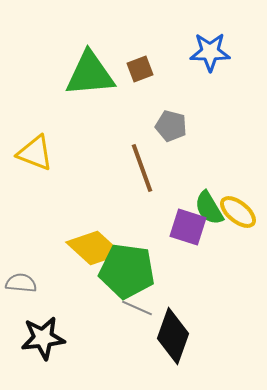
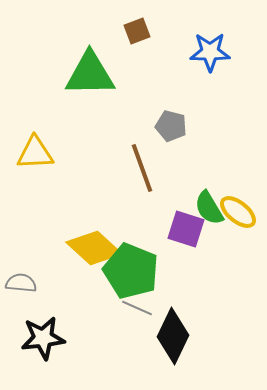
brown square: moved 3 px left, 38 px up
green triangle: rotated 4 degrees clockwise
yellow triangle: rotated 24 degrees counterclockwise
purple square: moved 2 px left, 2 px down
green pentagon: moved 4 px right; rotated 14 degrees clockwise
black diamond: rotated 6 degrees clockwise
